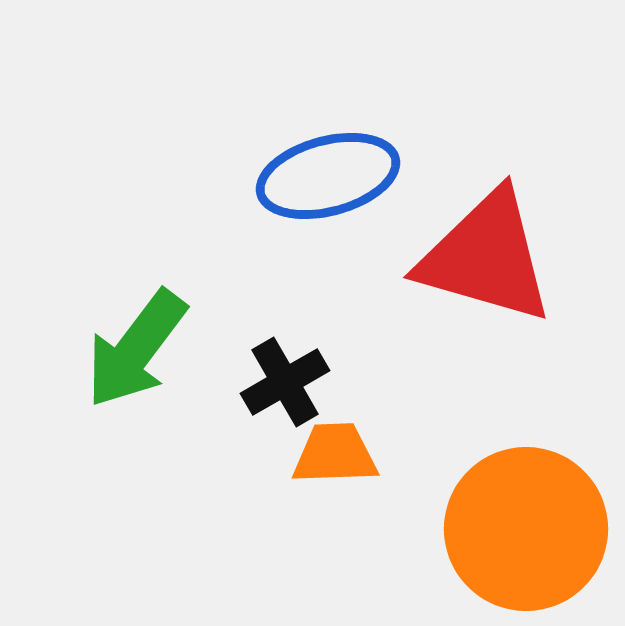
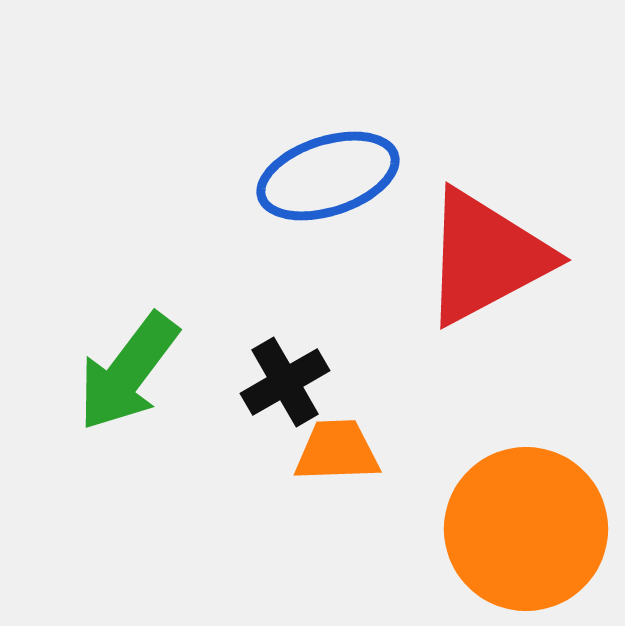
blue ellipse: rotated 3 degrees counterclockwise
red triangle: rotated 44 degrees counterclockwise
green arrow: moved 8 px left, 23 px down
orange trapezoid: moved 2 px right, 3 px up
